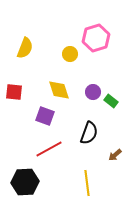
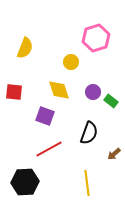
yellow circle: moved 1 px right, 8 px down
brown arrow: moved 1 px left, 1 px up
